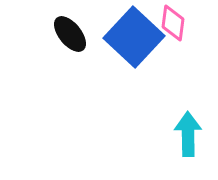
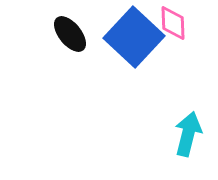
pink diamond: rotated 9 degrees counterclockwise
cyan arrow: rotated 15 degrees clockwise
